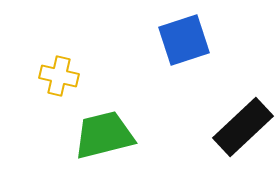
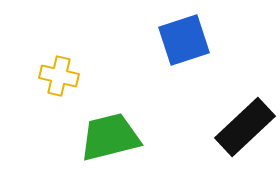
black rectangle: moved 2 px right
green trapezoid: moved 6 px right, 2 px down
